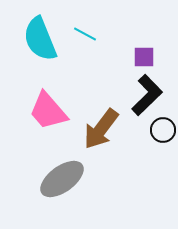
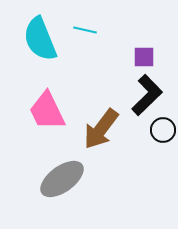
cyan line: moved 4 px up; rotated 15 degrees counterclockwise
pink trapezoid: moved 1 px left; rotated 15 degrees clockwise
